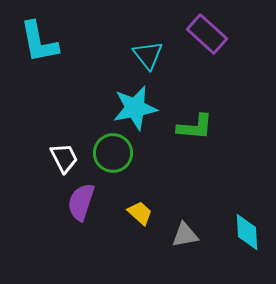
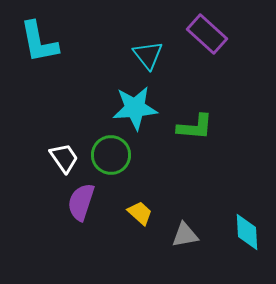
cyan star: rotated 6 degrees clockwise
green circle: moved 2 px left, 2 px down
white trapezoid: rotated 8 degrees counterclockwise
